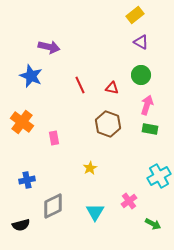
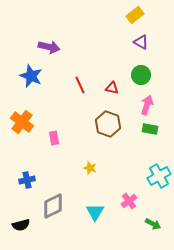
yellow star: rotated 24 degrees counterclockwise
